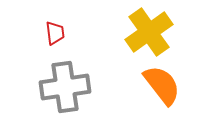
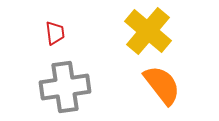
yellow cross: moved 1 px left, 1 px up; rotated 15 degrees counterclockwise
